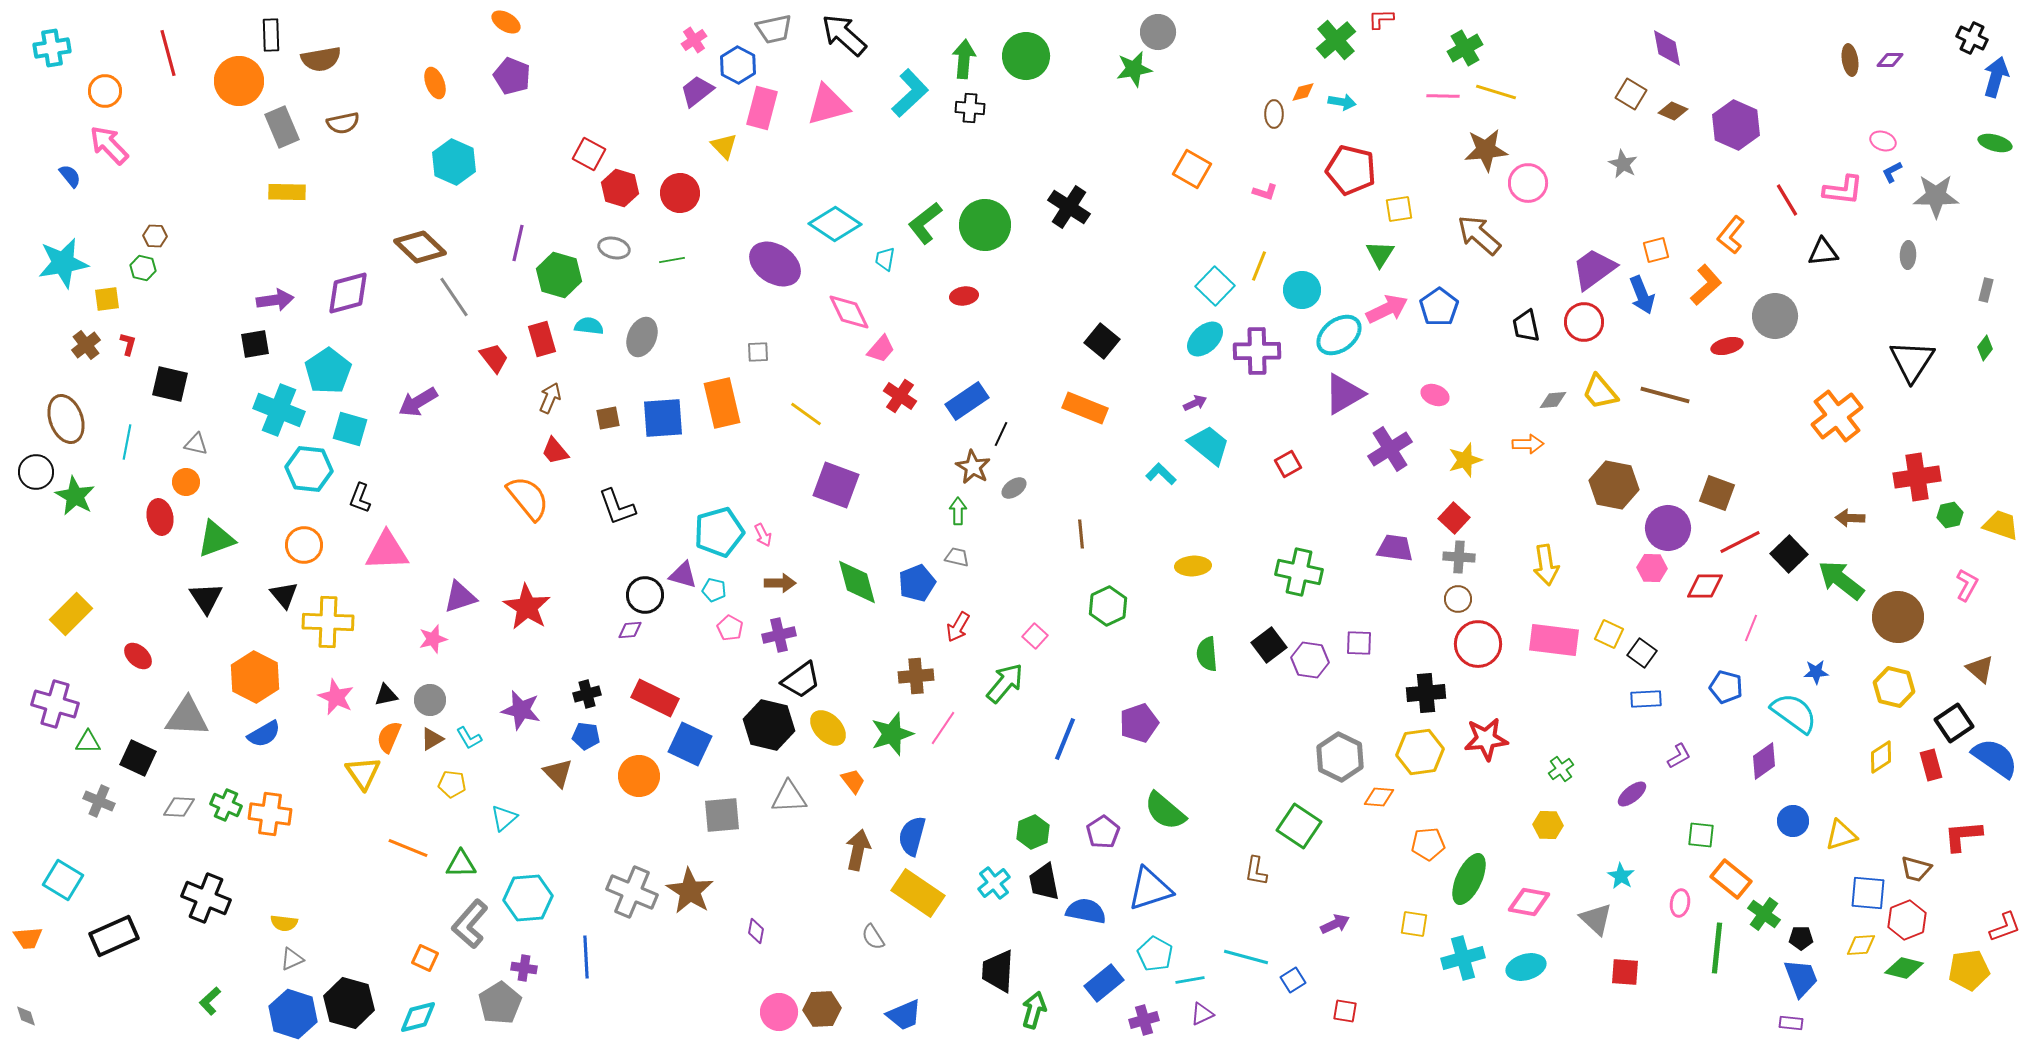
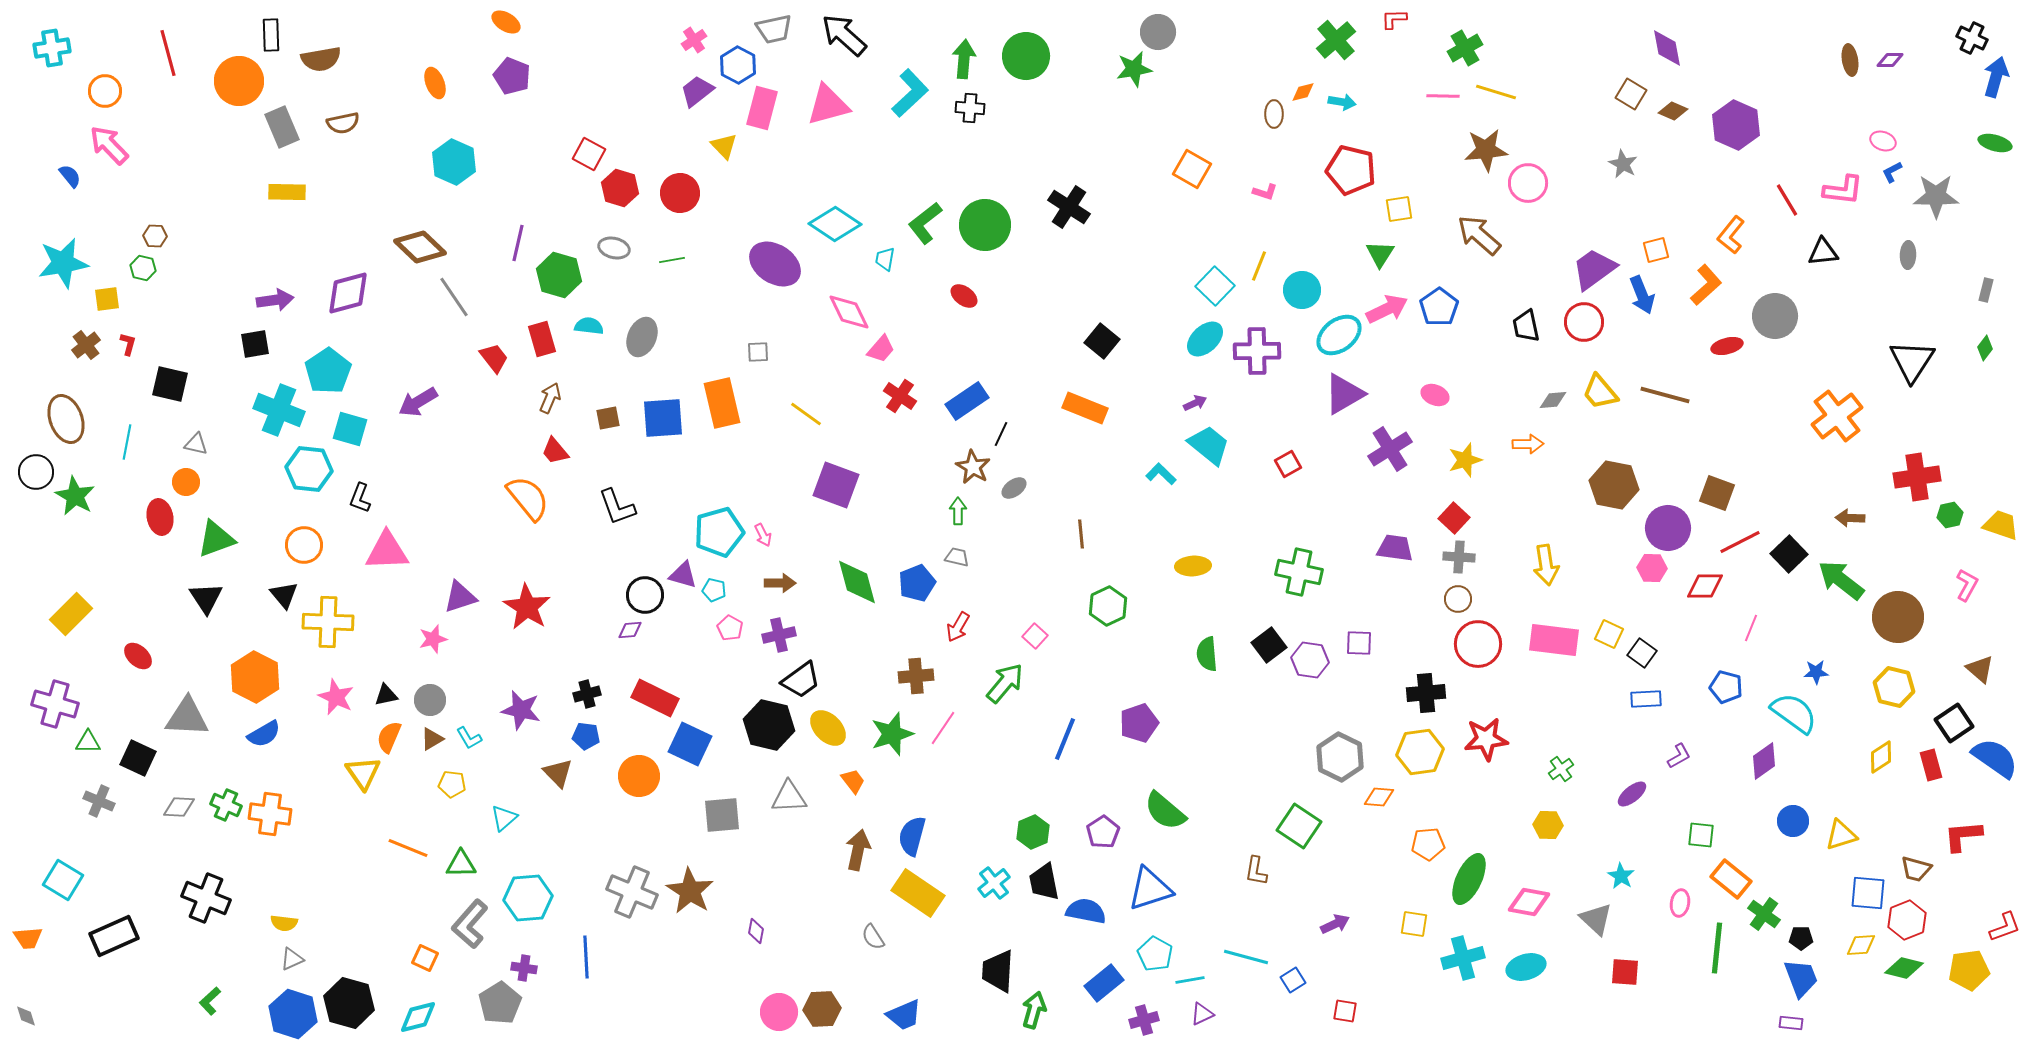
red L-shape at (1381, 19): moved 13 px right
red ellipse at (964, 296): rotated 44 degrees clockwise
